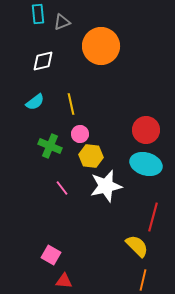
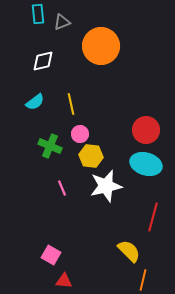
pink line: rotated 14 degrees clockwise
yellow semicircle: moved 8 px left, 5 px down
